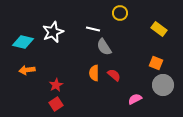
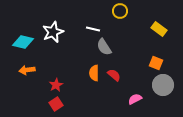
yellow circle: moved 2 px up
